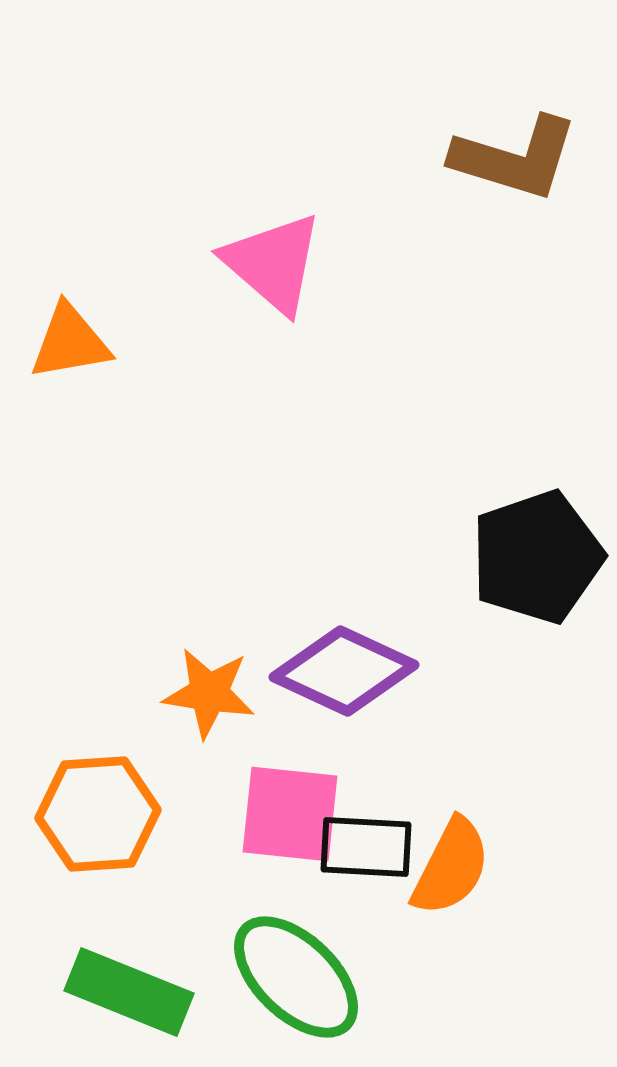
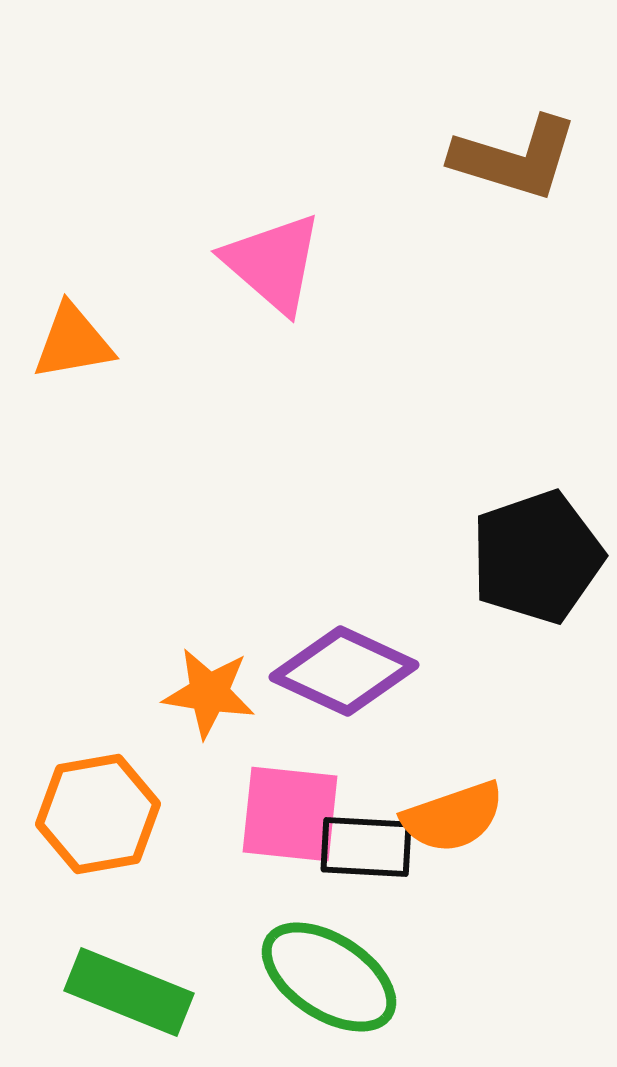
orange triangle: moved 3 px right
orange hexagon: rotated 6 degrees counterclockwise
orange semicircle: moved 2 px right, 50 px up; rotated 44 degrees clockwise
green ellipse: moved 33 px right; rotated 11 degrees counterclockwise
